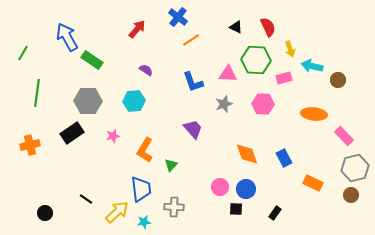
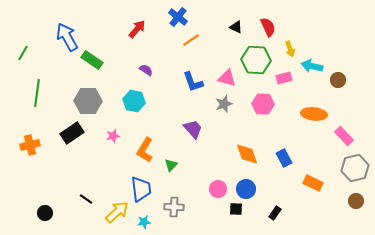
pink triangle at (228, 74): moved 1 px left, 4 px down; rotated 12 degrees clockwise
cyan hexagon at (134, 101): rotated 15 degrees clockwise
pink circle at (220, 187): moved 2 px left, 2 px down
brown circle at (351, 195): moved 5 px right, 6 px down
